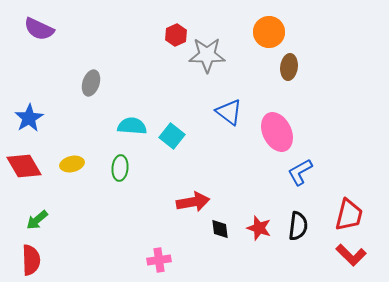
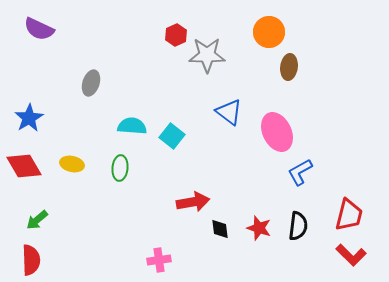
yellow ellipse: rotated 25 degrees clockwise
